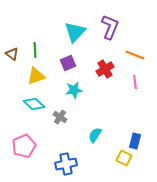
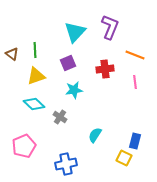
red cross: rotated 24 degrees clockwise
